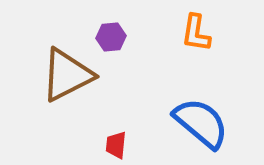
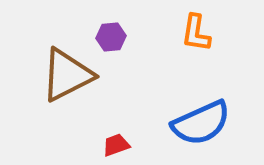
blue semicircle: rotated 116 degrees clockwise
red trapezoid: rotated 64 degrees clockwise
